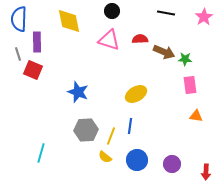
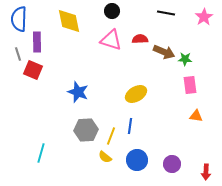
pink triangle: moved 2 px right
